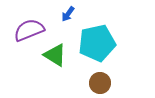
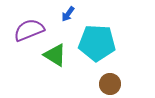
cyan pentagon: rotated 15 degrees clockwise
brown circle: moved 10 px right, 1 px down
